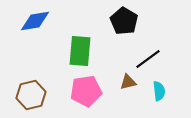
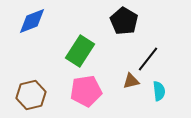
blue diamond: moved 3 px left; rotated 12 degrees counterclockwise
green rectangle: rotated 28 degrees clockwise
black line: rotated 16 degrees counterclockwise
brown triangle: moved 3 px right, 1 px up
